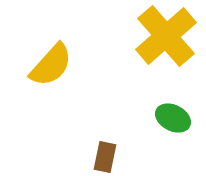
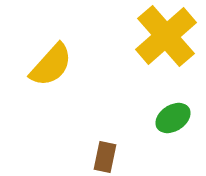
green ellipse: rotated 60 degrees counterclockwise
